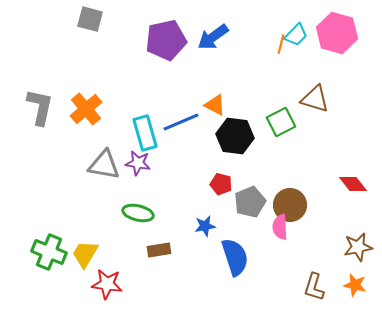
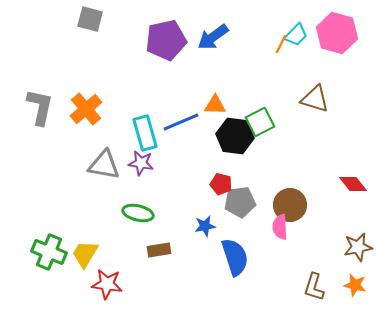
orange line: rotated 12 degrees clockwise
orange triangle: rotated 25 degrees counterclockwise
green square: moved 21 px left
purple star: moved 3 px right
gray pentagon: moved 10 px left; rotated 16 degrees clockwise
